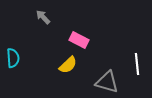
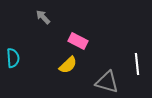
pink rectangle: moved 1 px left, 1 px down
